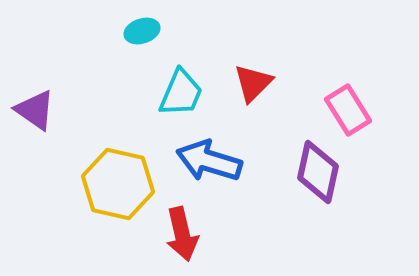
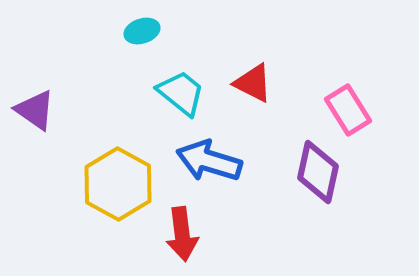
red triangle: rotated 48 degrees counterclockwise
cyan trapezoid: rotated 74 degrees counterclockwise
yellow hexagon: rotated 16 degrees clockwise
red arrow: rotated 6 degrees clockwise
